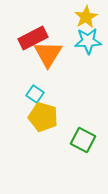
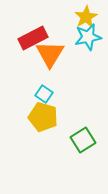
cyan star: moved 4 px up; rotated 8 degrees counterclockwise
orange triangle: moved 2 px right
cyan square: moved 9 px right
green square: rotated 30 degrees clockwise
